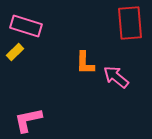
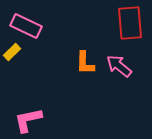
pink rectangle: rotated 8 degrees clockwise
yellow rectangle: moved 3 px left
pink arrow: moved 3 px right, 11 px up
